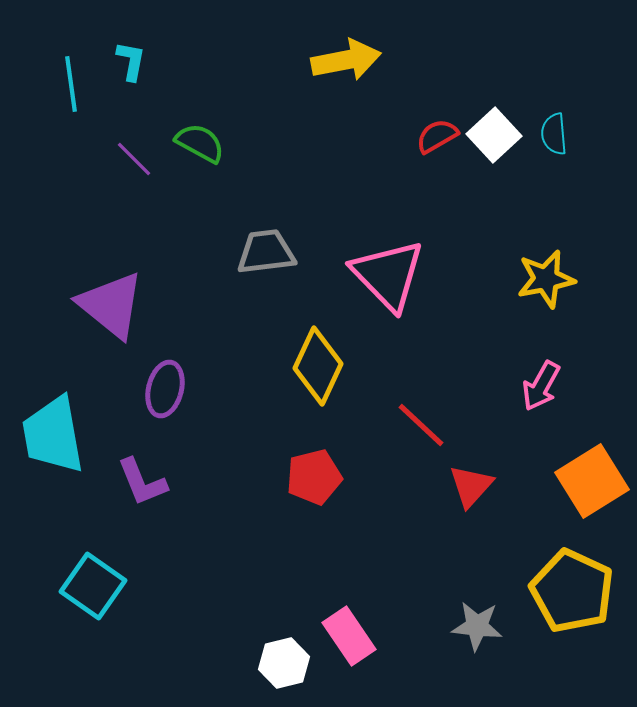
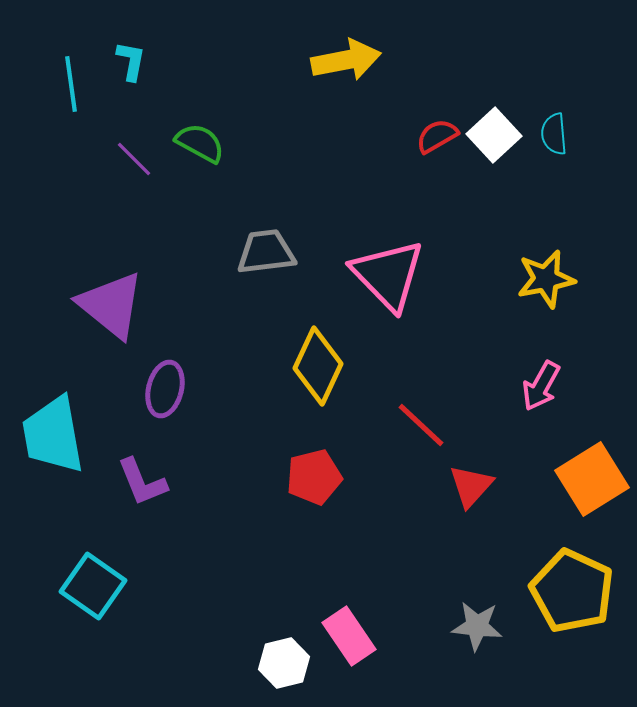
orange square: moved 2 px up
